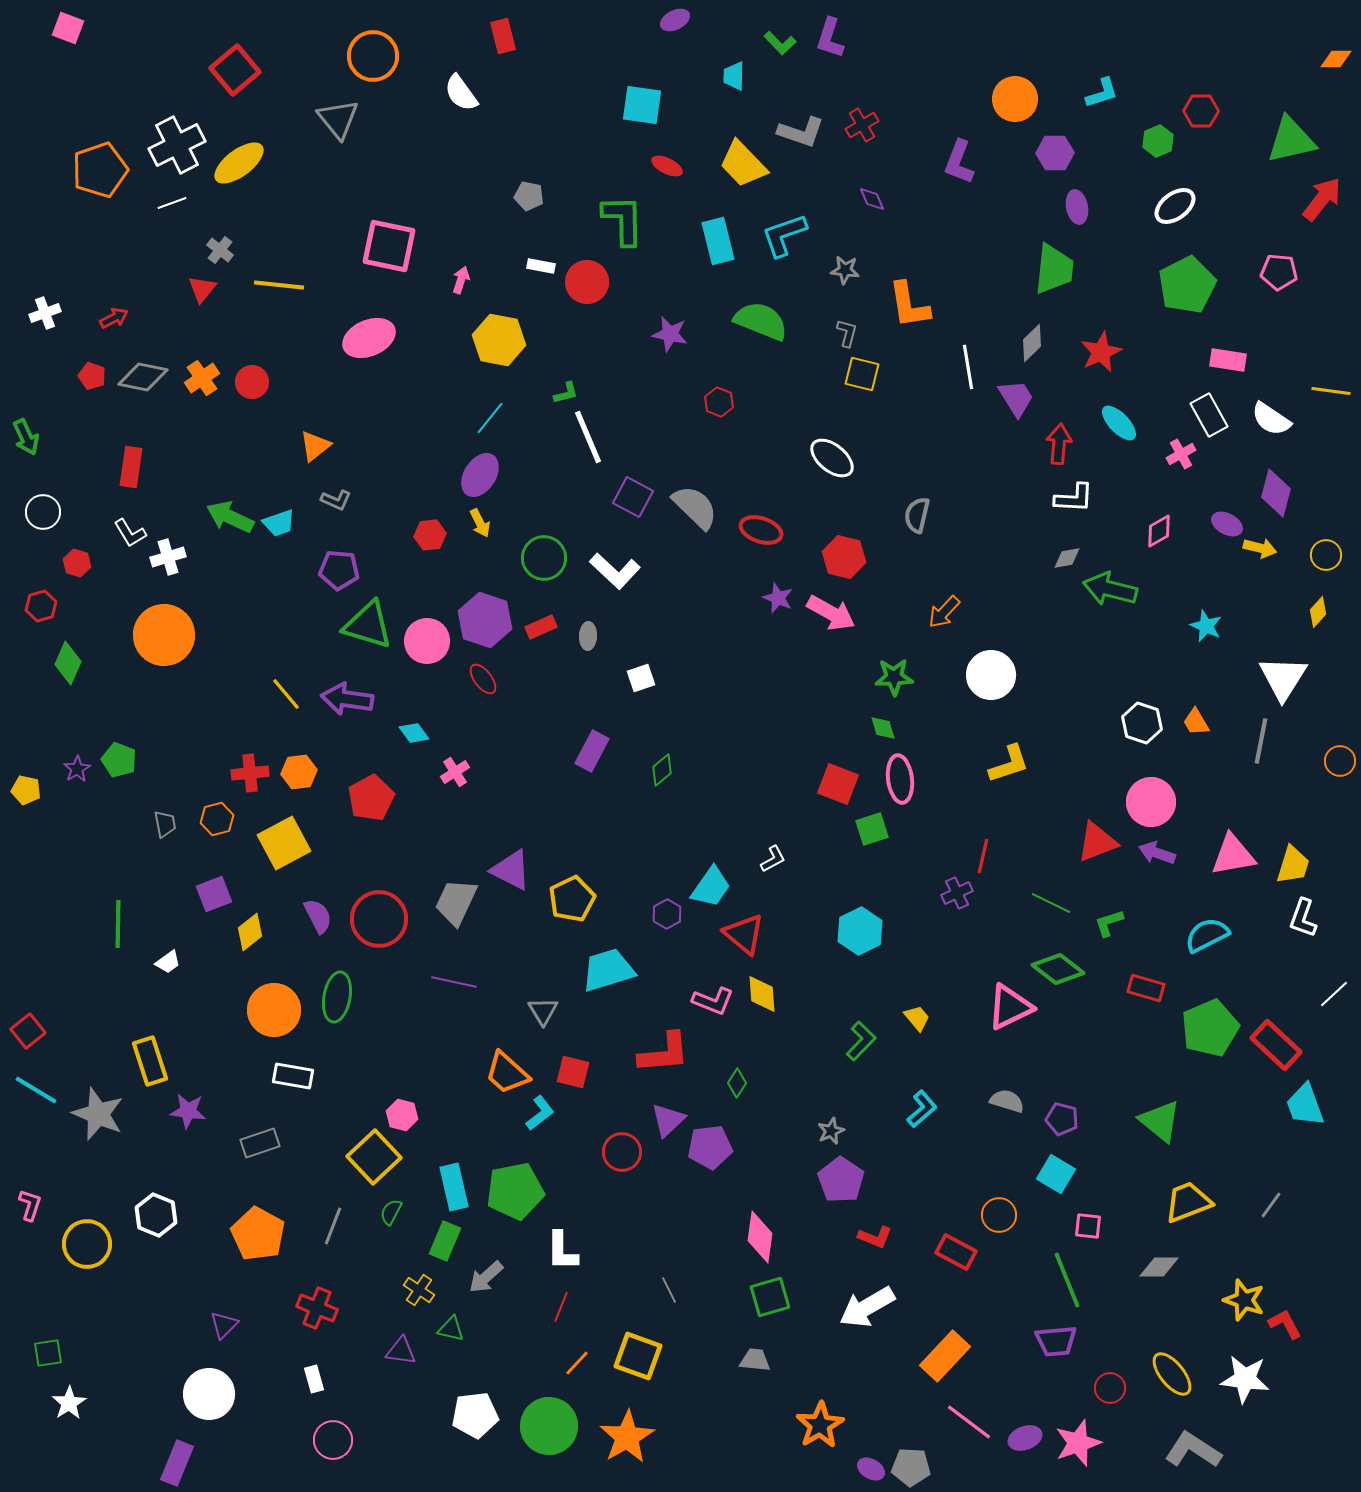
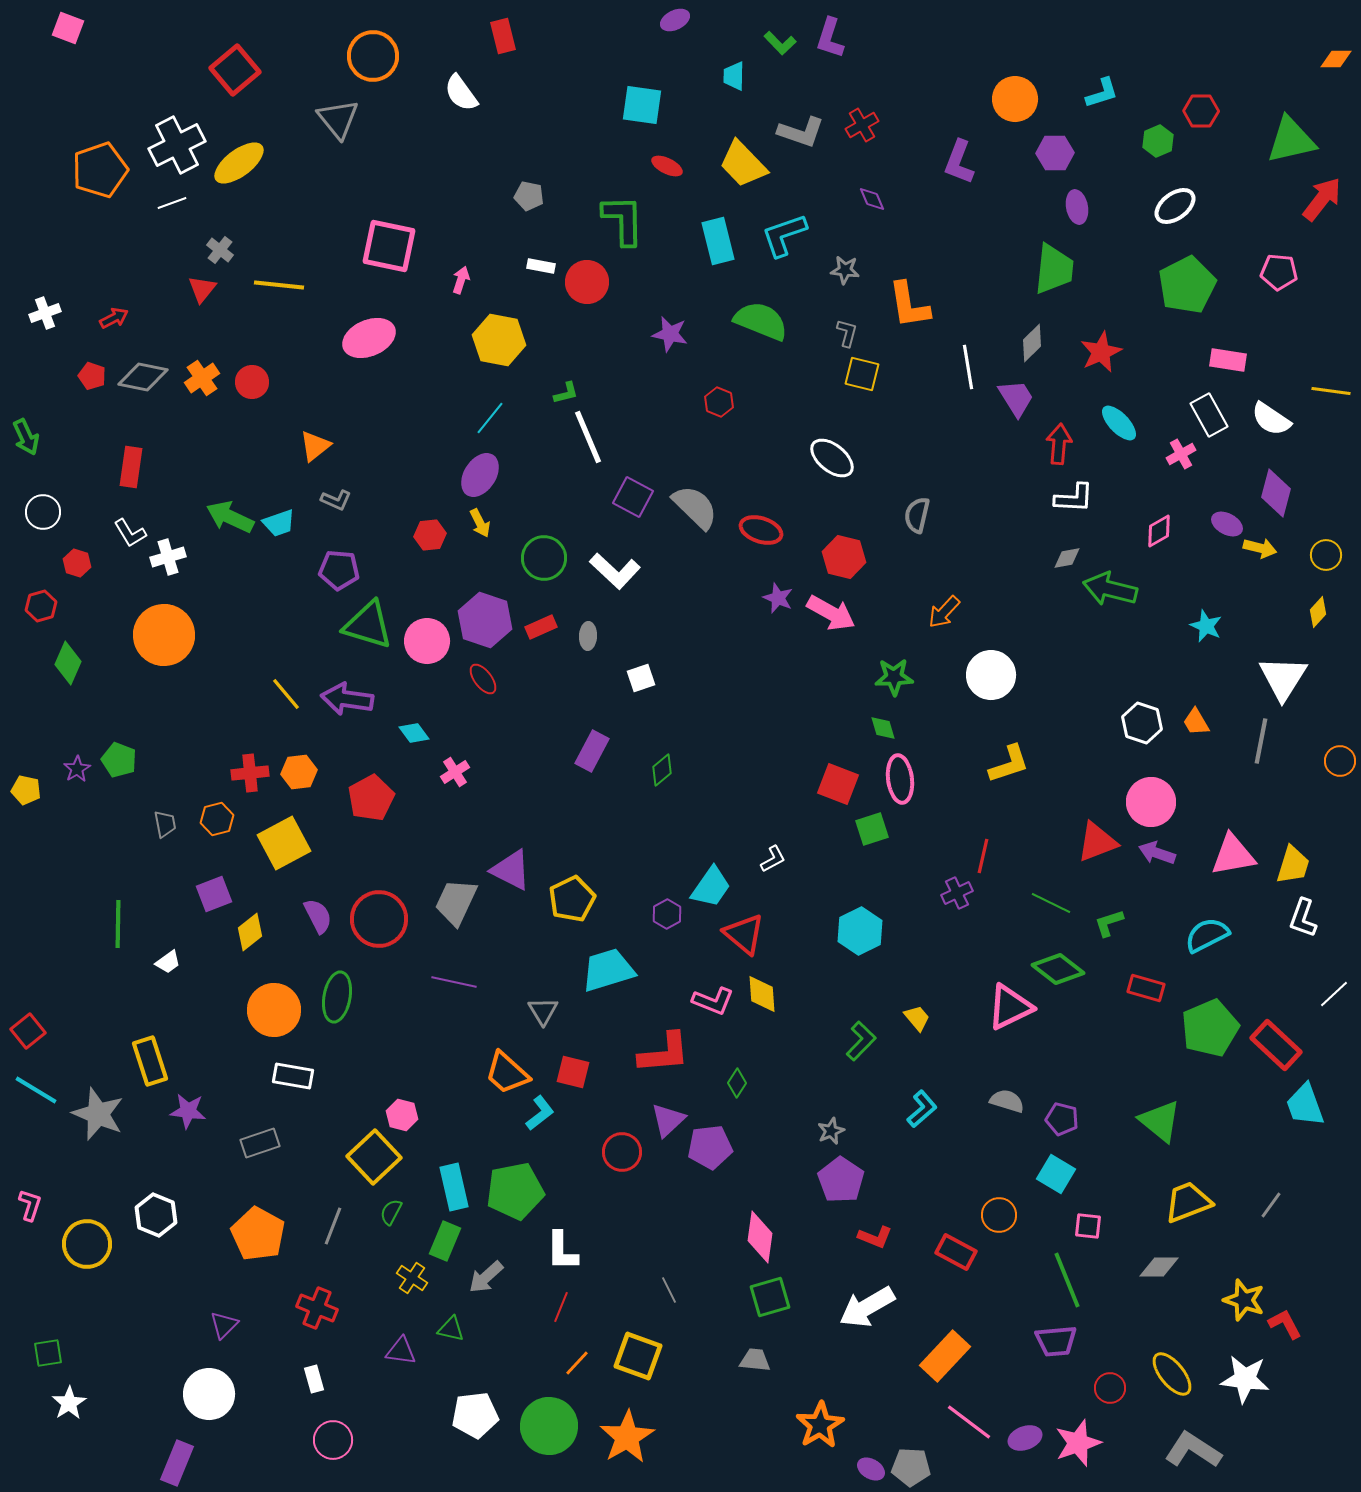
yellow cross at (419, 1290): moved 7 px left, 12 px up
